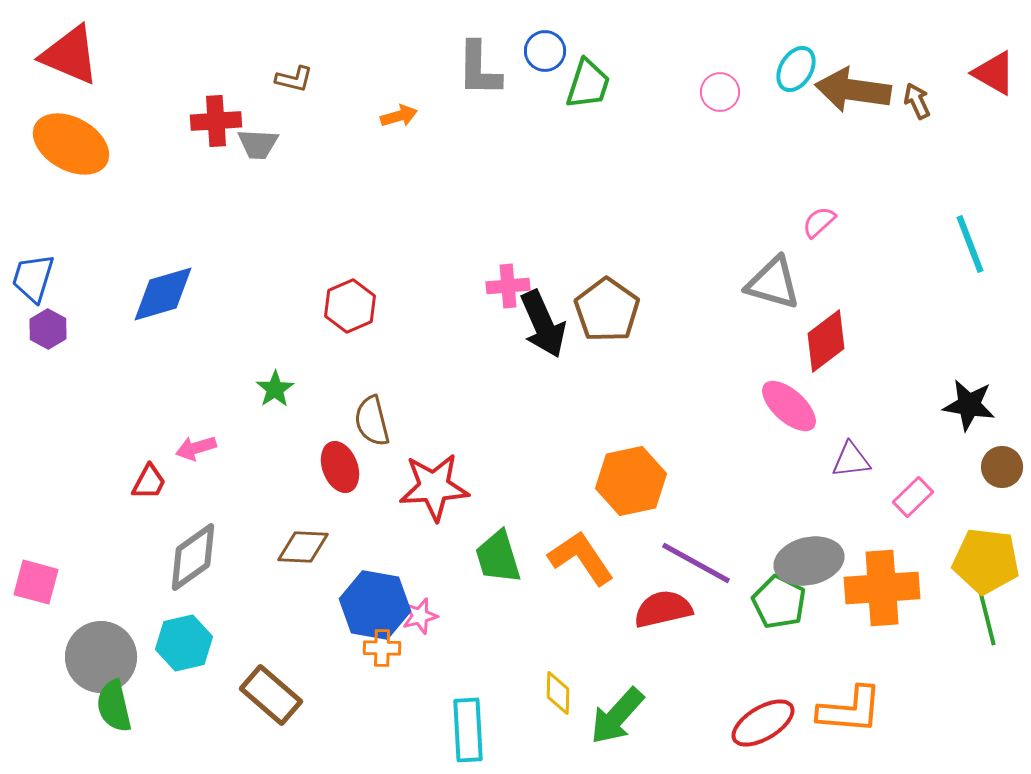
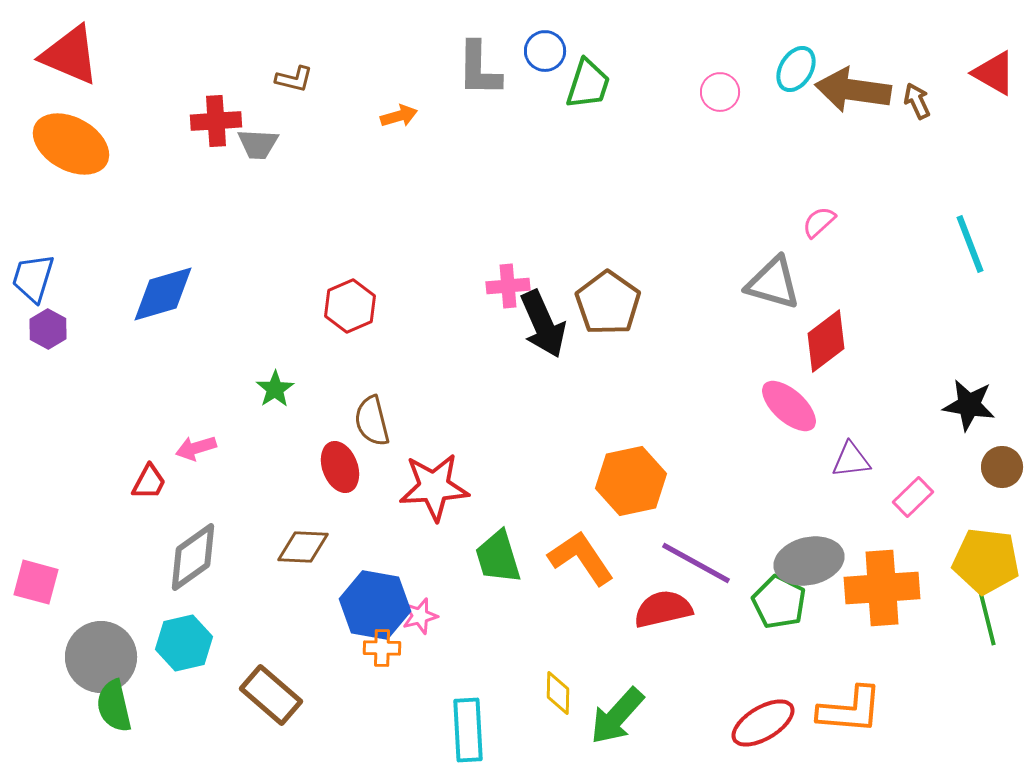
brown pentagon at (607, 310): moved 1 px right, 7 px up
